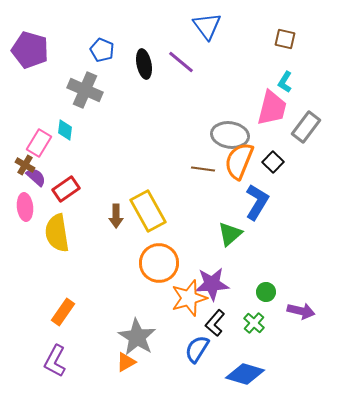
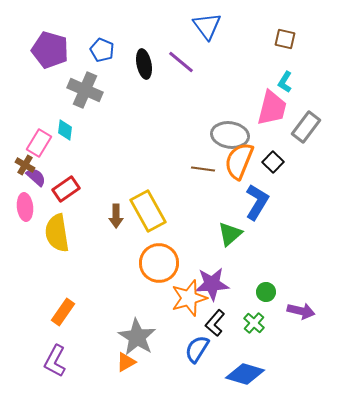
purple pentagon: moved 20 px right
